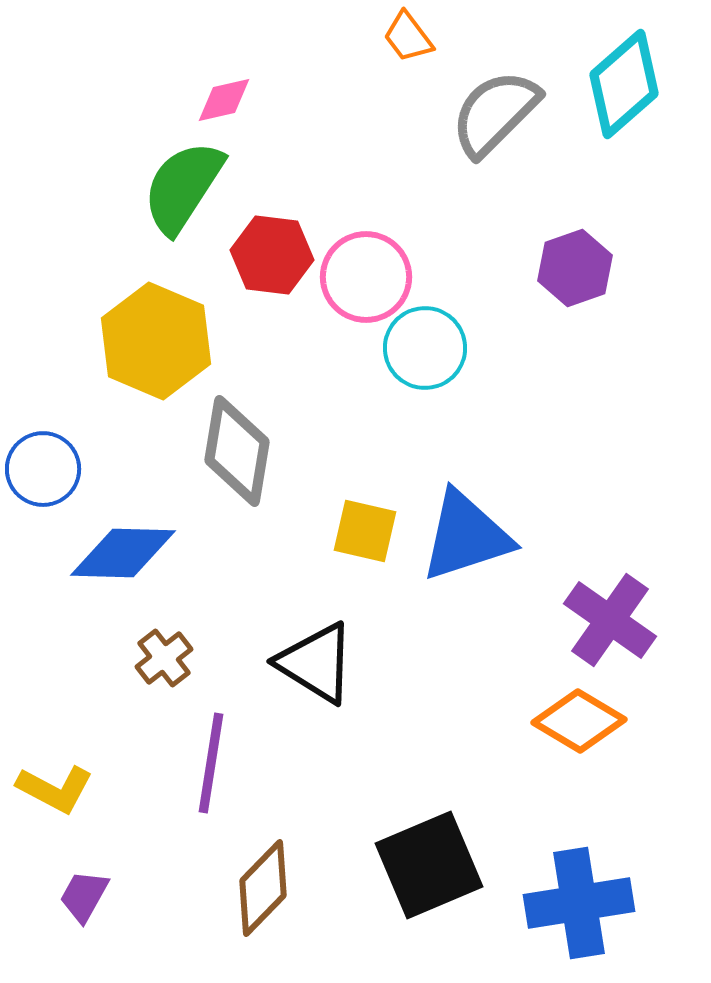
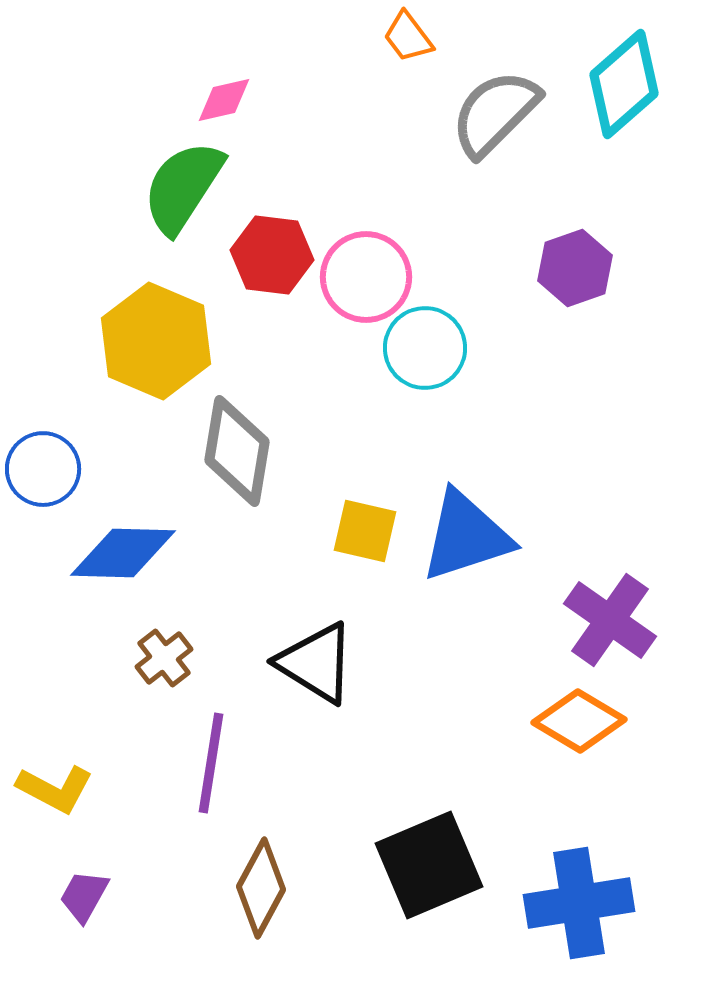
brown diamond: moved 2 px left; rotated 16 degrees counterclockwise
